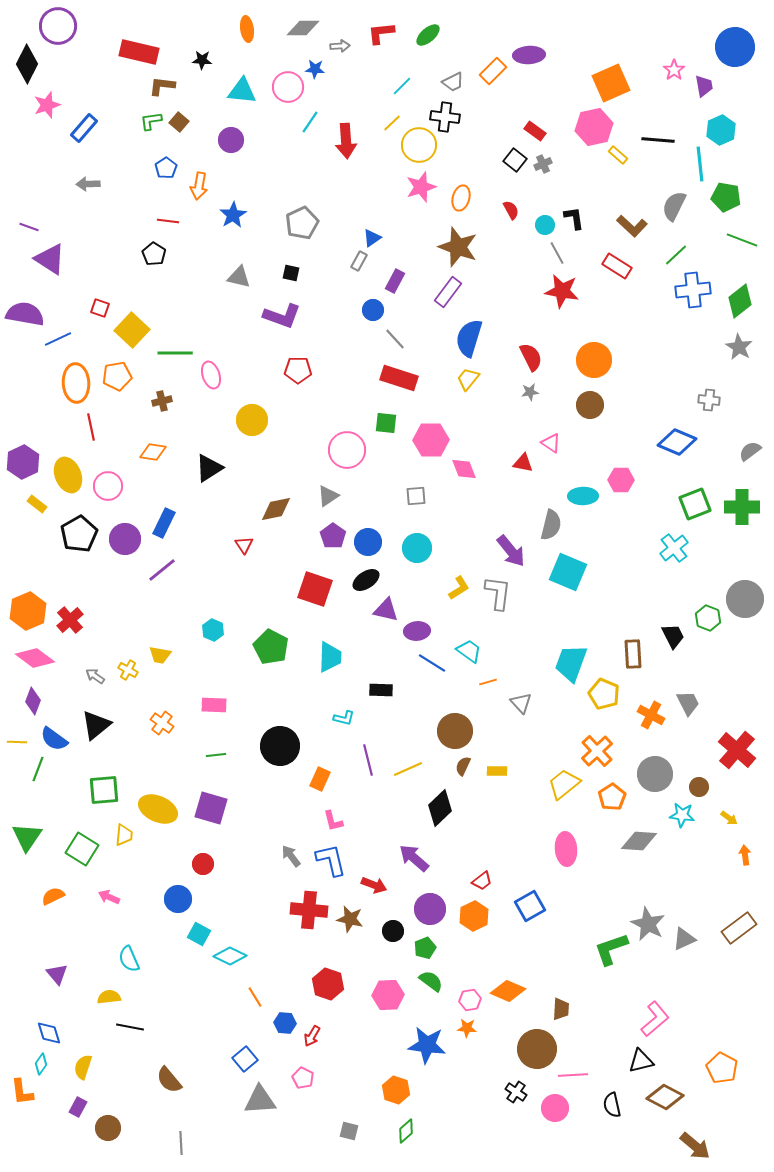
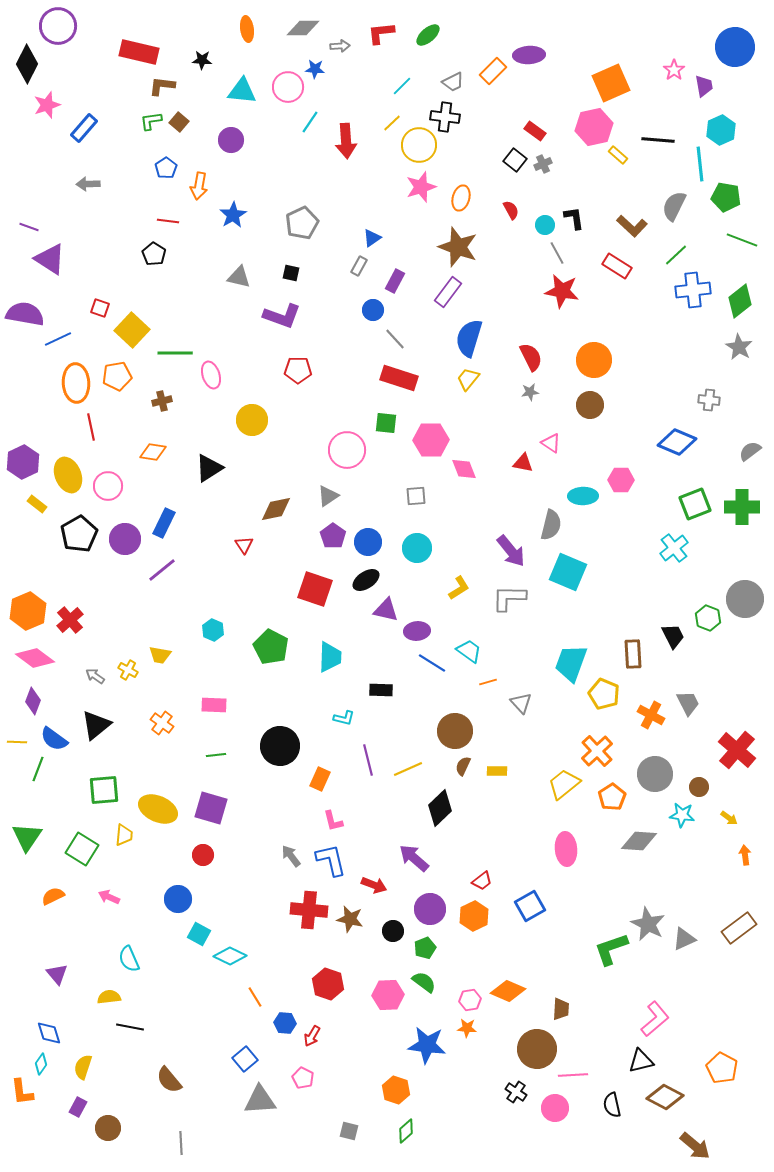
gray rectangle at (359, 261): moved 5 px down
gray L-shape at (498, 593): moved 11 px right, 5 px down; rotated 96 degrees counterclockwise
red circle at (203, 864): moved 9 px up
green semicircle at (431, 981): moved 7 px left, 1 px down
